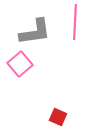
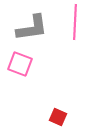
gray L-shape: moved 3 px left, 4 px up
pink square: rotated 30 degrees counterclockwise
